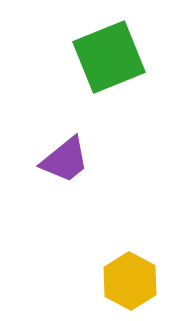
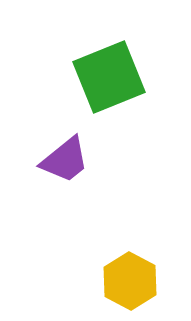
green square: moved 20 px down
